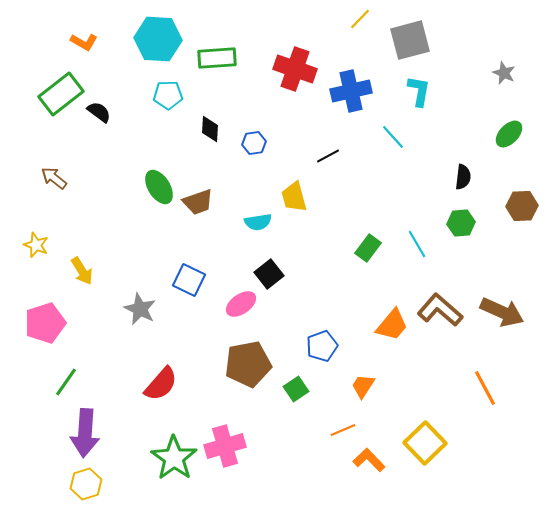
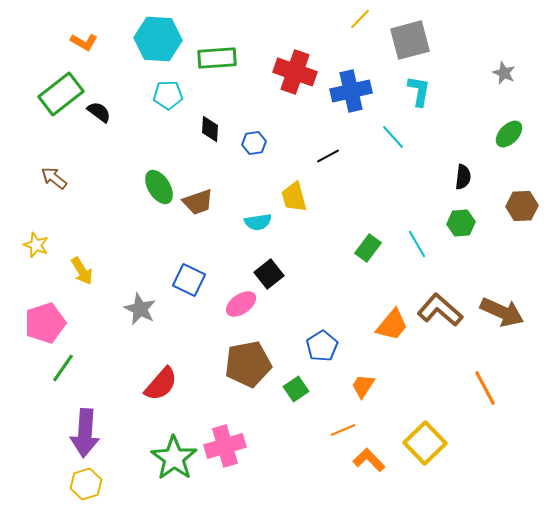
red cross at (295, 69): moved 3 px down
blue pentagon at (322, 346): rotated 12 degrees counterclockwise
green line at (66, 382): moved 3 px left, 14 px up
